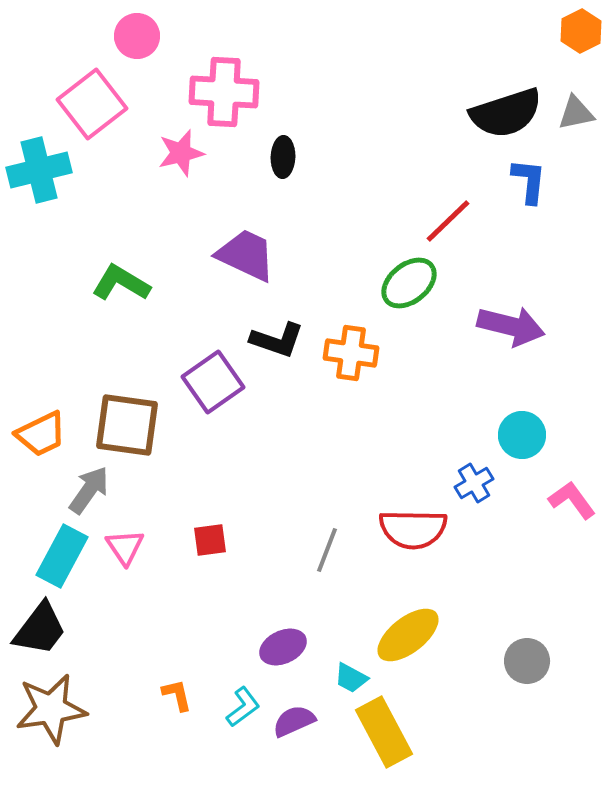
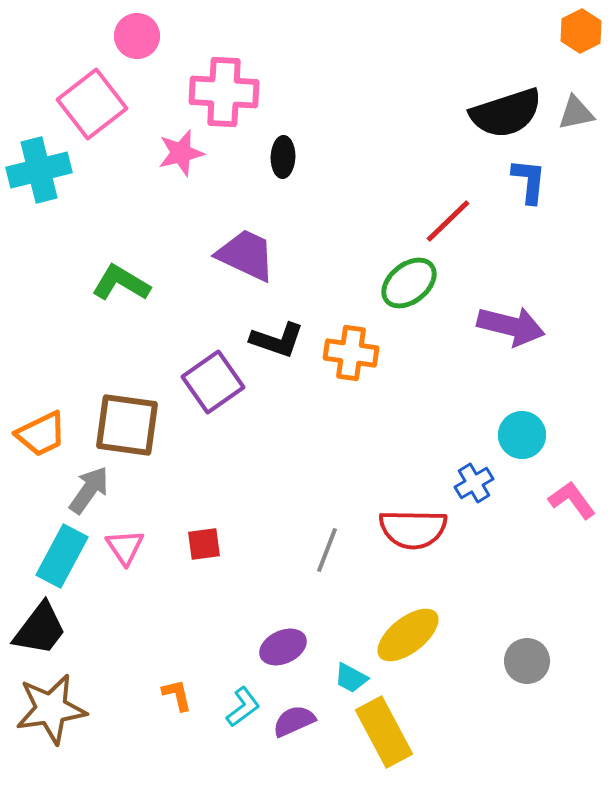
red square: moved 6 px left, 4 px down
